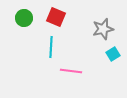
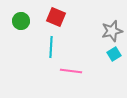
green circle: moved 3 px left, 3 px down
gray star: moved 9 px right, 2 px down
cyan square: moved 1 px right
